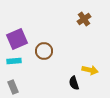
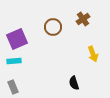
brown cross: moved 1 px left
brown circle: moved 9 px right, 24 px up
yellow arrow: moved 3 px right, 16 px up; rotated 56 degrees clockwise
